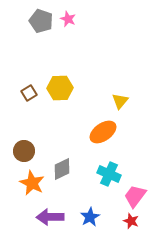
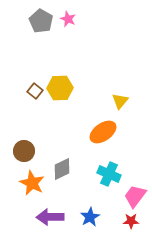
gray pentagon: rotated 10 degrees clockwise
brown square: moved 6 px right, 2 px up; rotated 21 degrees counterclockwise
red star: rotated 21 degrees counterclockwise
